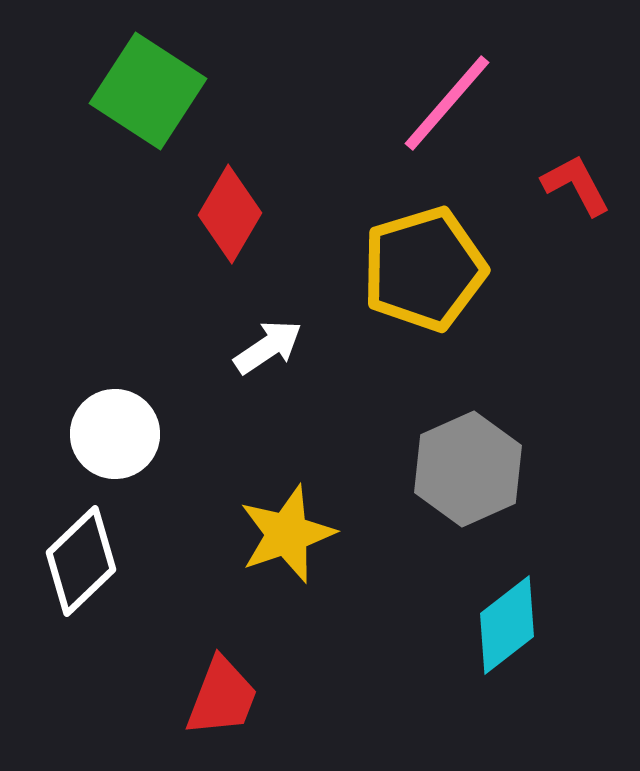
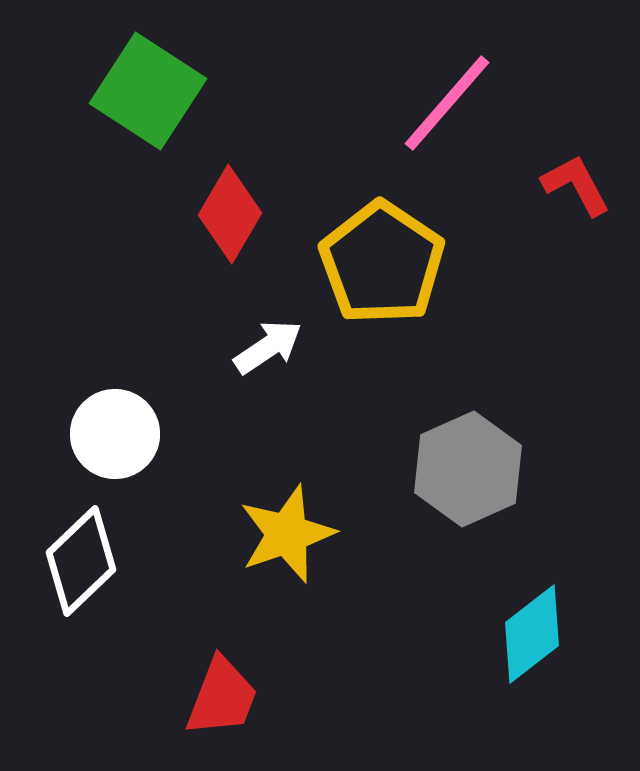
yellow pentagon: moved 42 px left, 6 px up; rotated 21 degrees counterclockwise
cyan diamond: moved 25 px right, 9 px down
